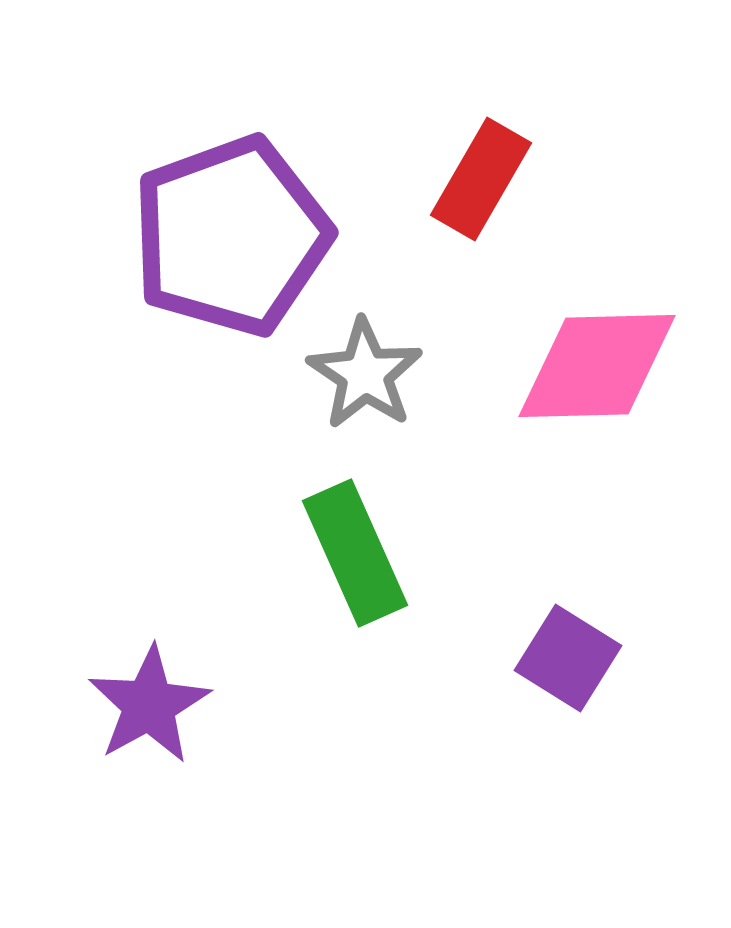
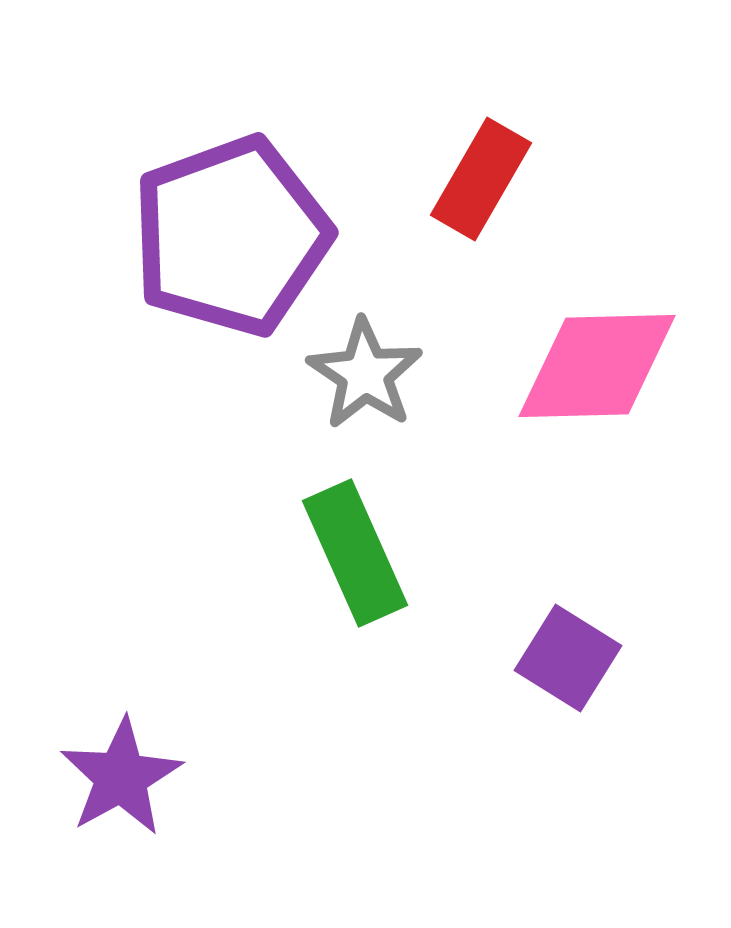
purple star: moved 28 px left, 72 px down
